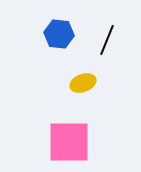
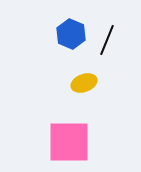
blue hexagon: moved 12 px right; rotated 16 degrees clockwise
yellow ellipse: moved 1 px right
